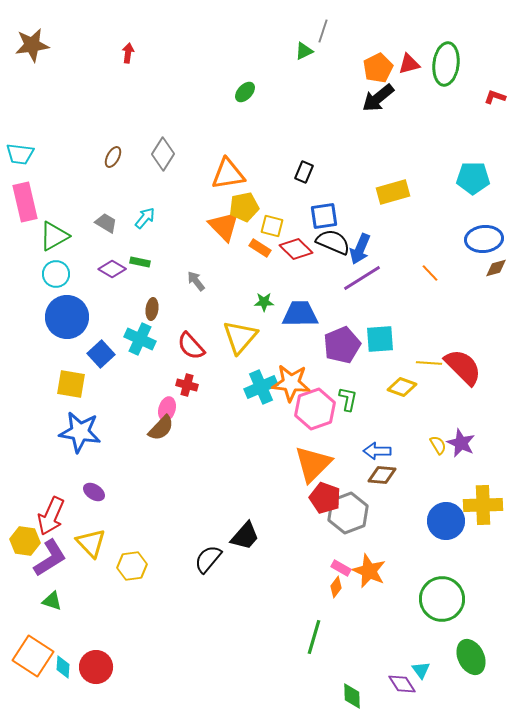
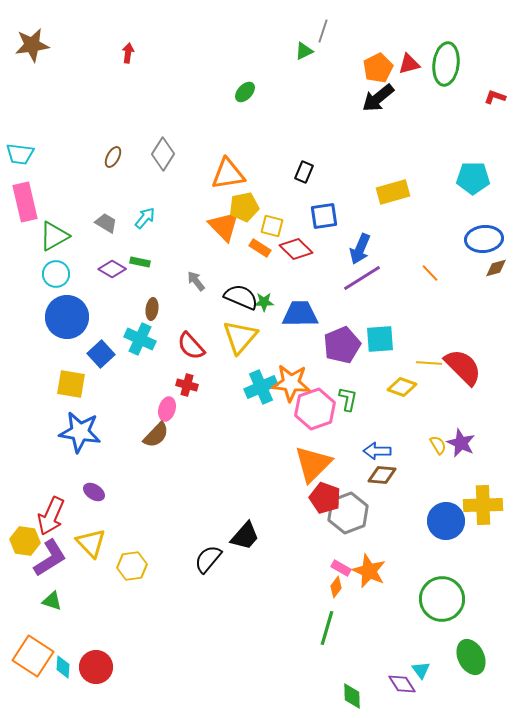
black semicircle at (333, 242): moved 92 px left, 55 px down
brown semicircle at (161, 428): moved 5 px left, 7 px down
green line at (314, 637): moved 13 px right, 9 px up
